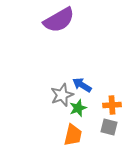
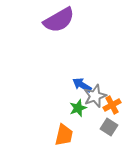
gray star: moved 33 px right, 1 px down
orange cross: rotated 24 degrees counterclockwise
gray square: rotated 18 degrees clockwise
orange trapezoid: moved 9 px left
